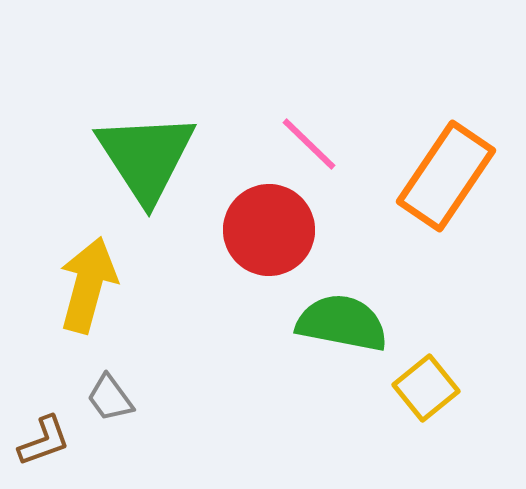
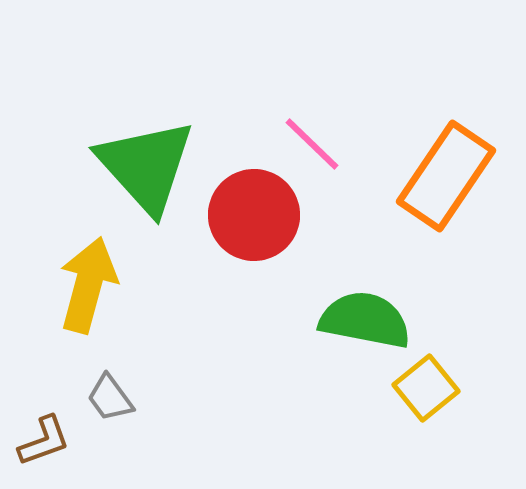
pink line: moved 3 px right
green triangle: moved 9 px down; rotated 9 degrees counterclockwise
red circle: moved 15 px left, 15 px up
green semicircle: moved 23 px right, 3 px up
